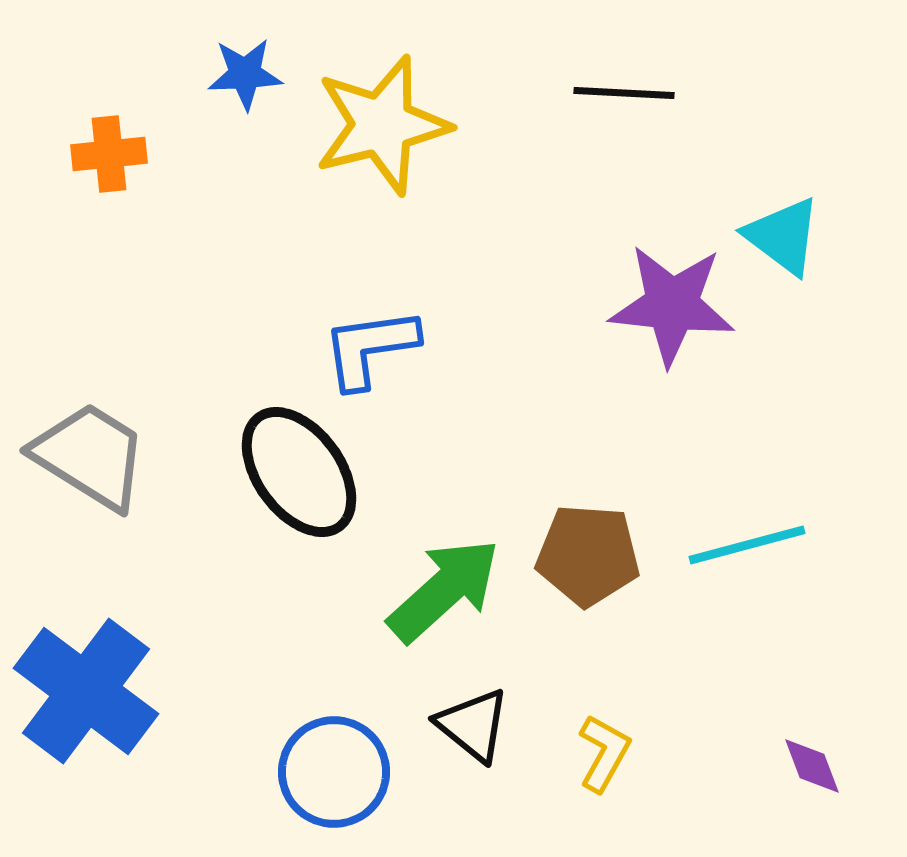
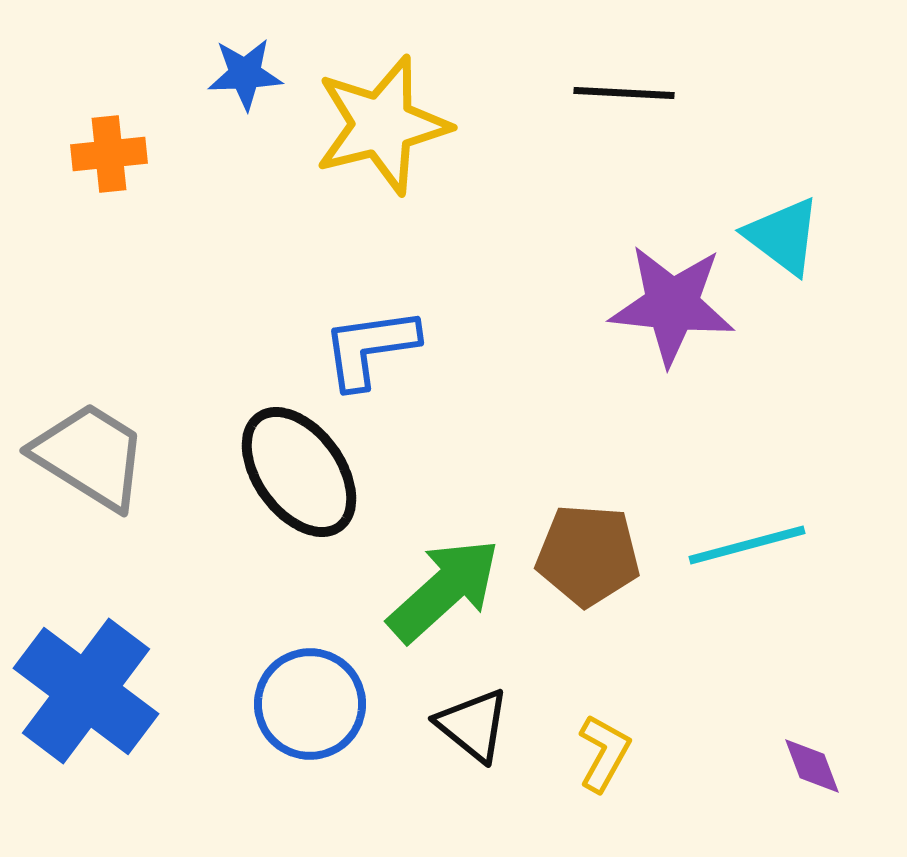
blue circle: moved 24 px left, 68 px up
